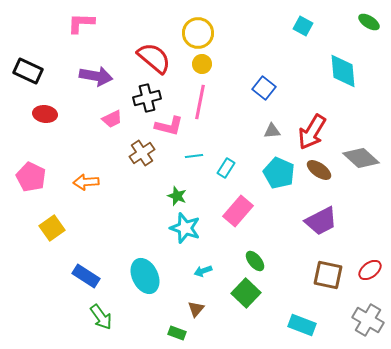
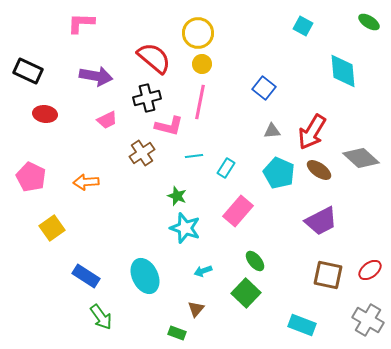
pink trapezoid at (112, 119): moved 5 px left, 1 px down
